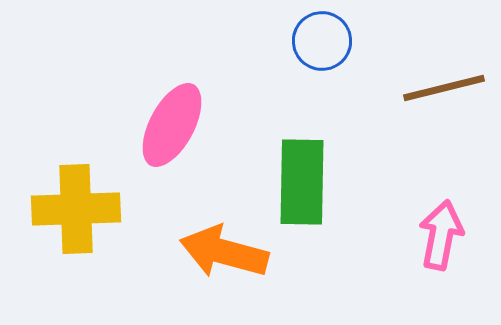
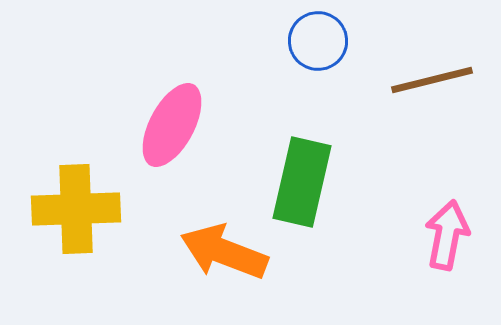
blue circle: moved 4 px left
brown line: moved 12 px left, 8 px up
green rectangle: rotated 12 degrees clockwise
pink arrow: moved 6 px right
orange arrow: rotated 6 degrees clockwise
